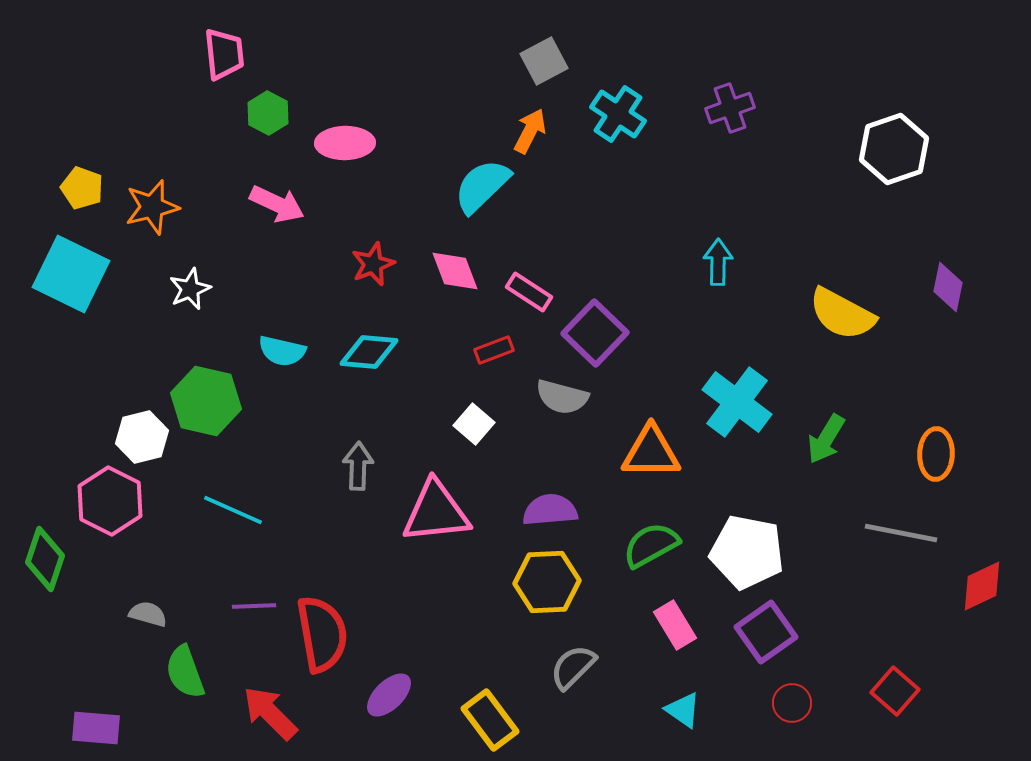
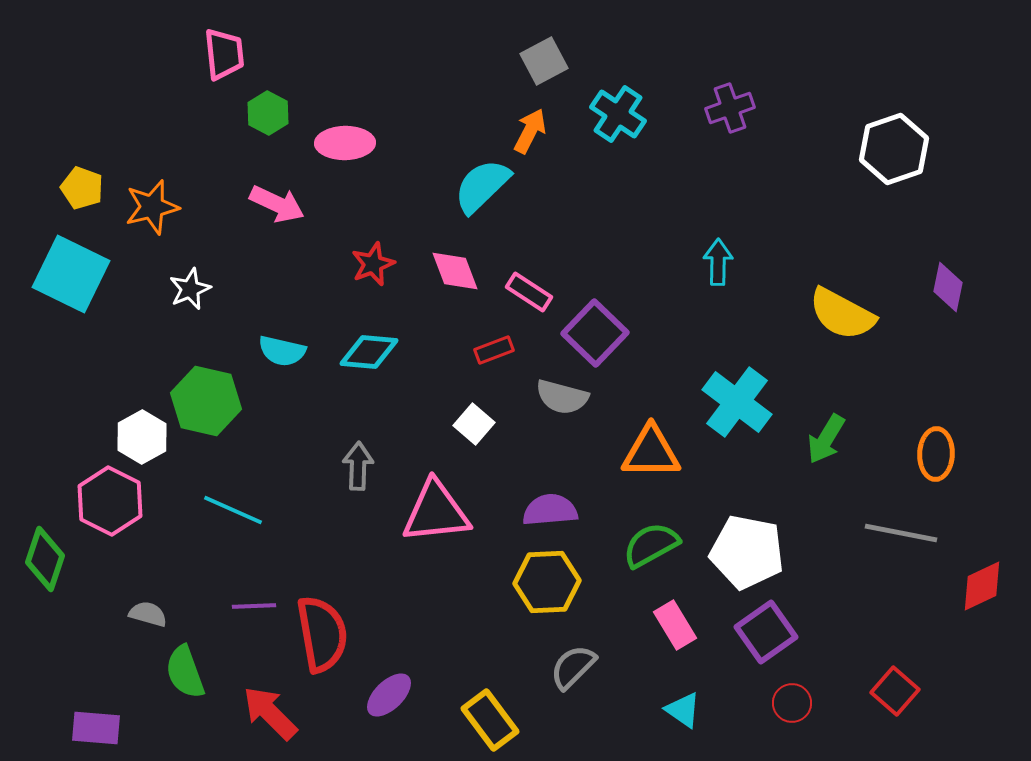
white hexagon at (142, 437): rotated 15 degrees counterclockwise
